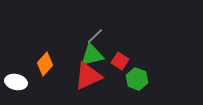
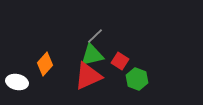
white ellipse: moved 1 px right
